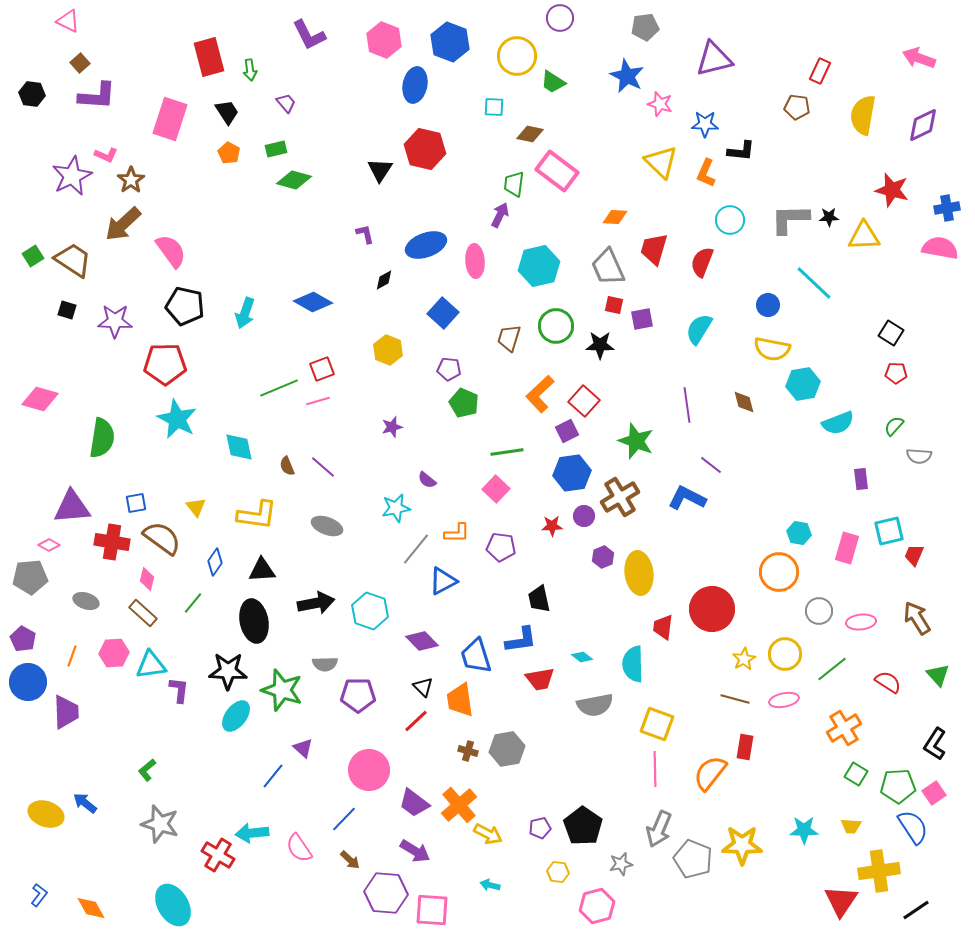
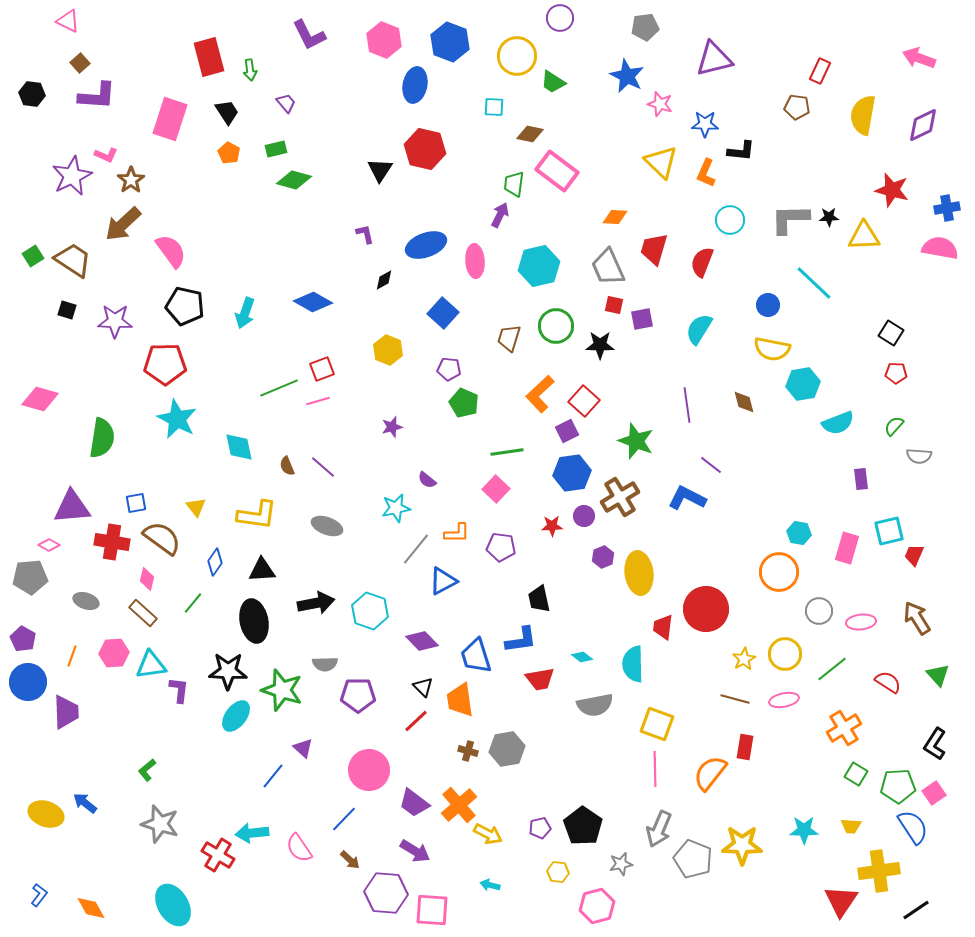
red circle at (712, 609): moved 6 px left
